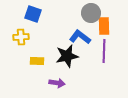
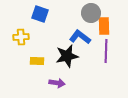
blue square: moved 7 px right
purple line: moved 2 px right
